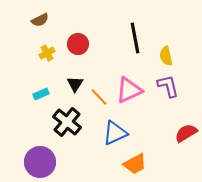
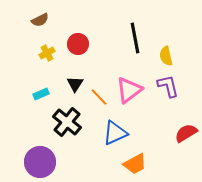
pink triangle: rotated 12 degrees counterclockwise
